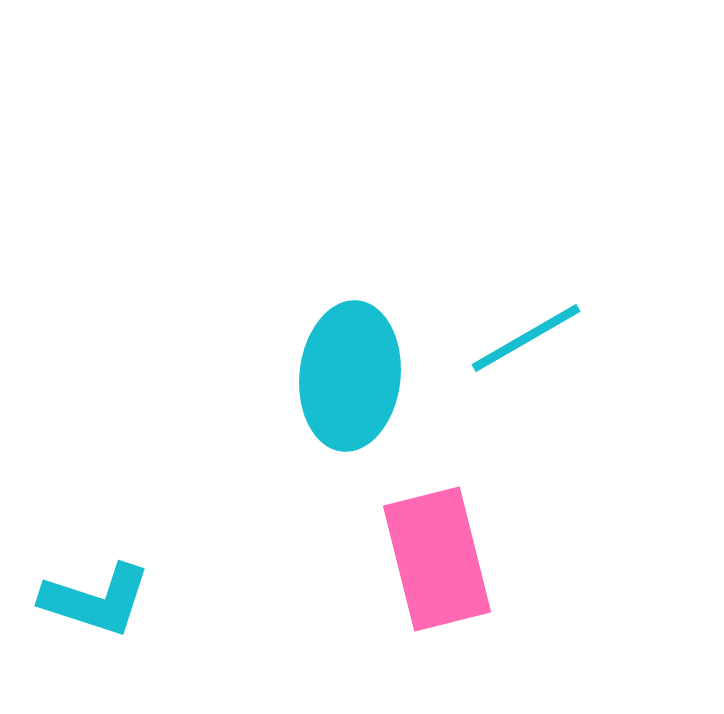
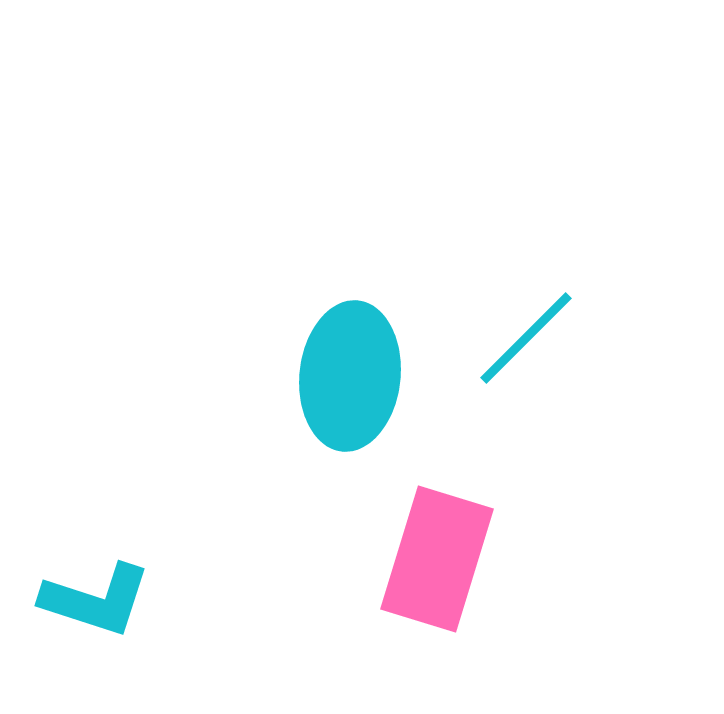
cyan line: rotated 15 degrees counterclockwise
pink rectangle: rotated 31 degrees clockwise
